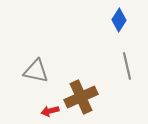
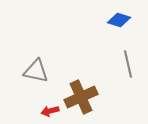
blue diamond: rotated 75 degrees clockwise
gray line: moved 1 px right, 2 px up
